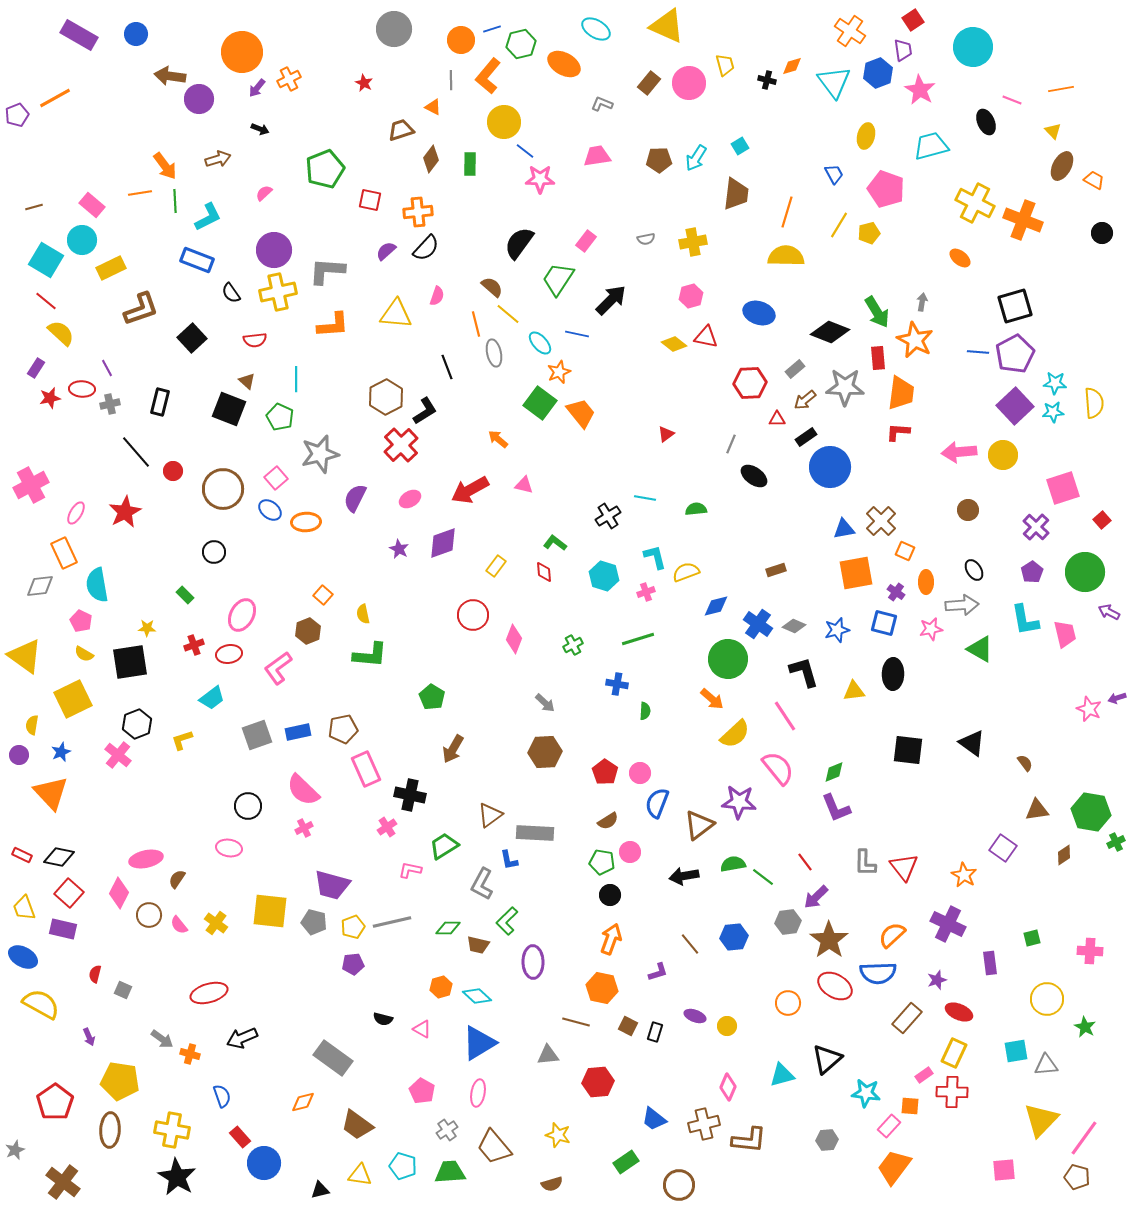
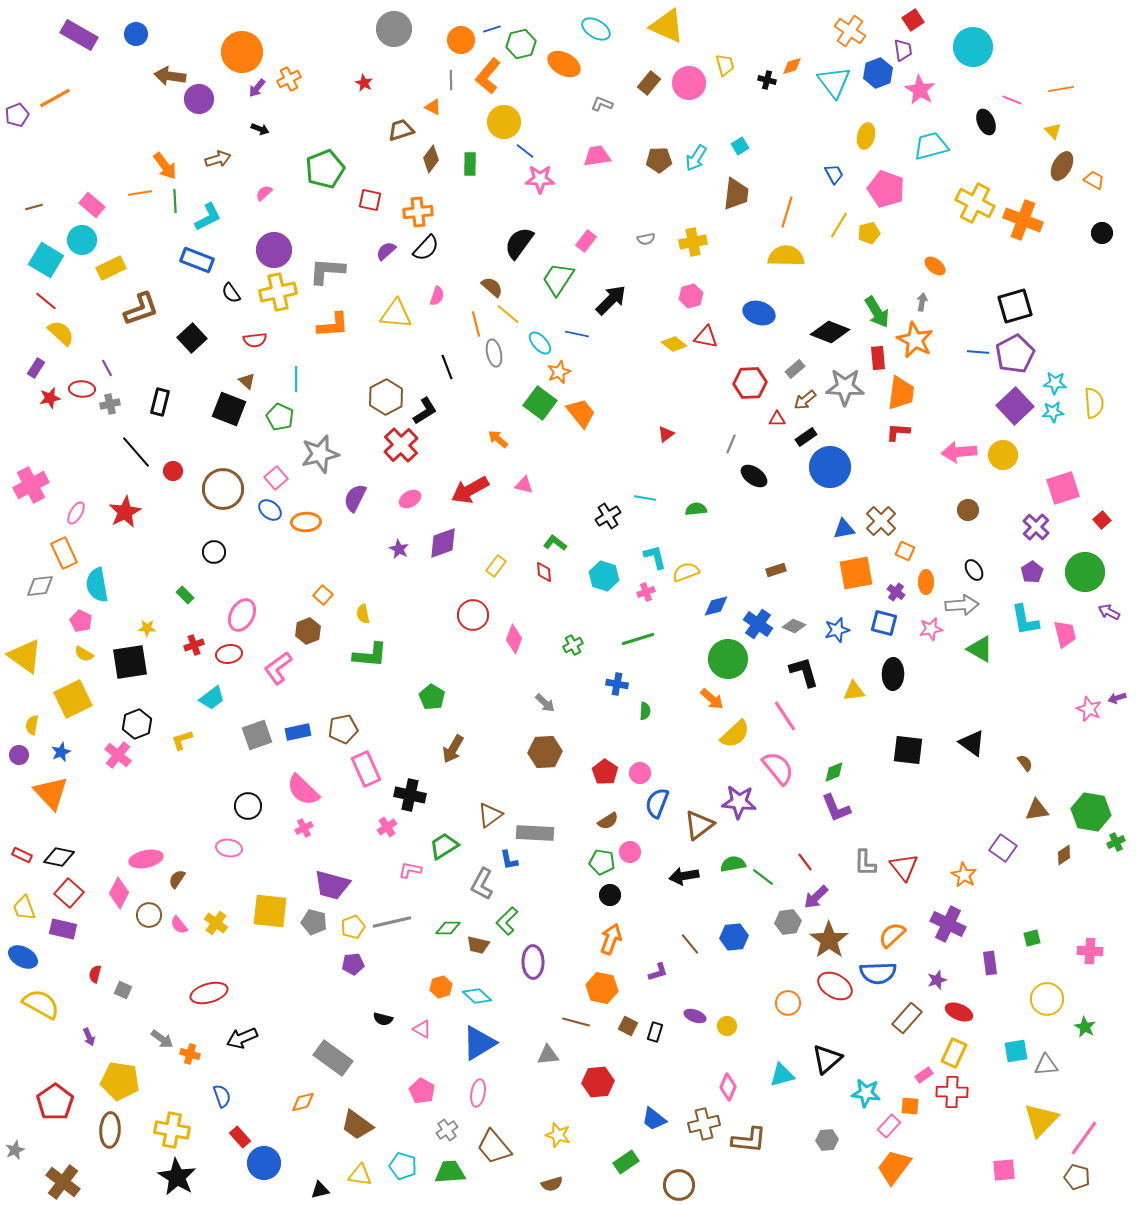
orange ellipse at (960, 258): moved 25 px left, 8 px down
